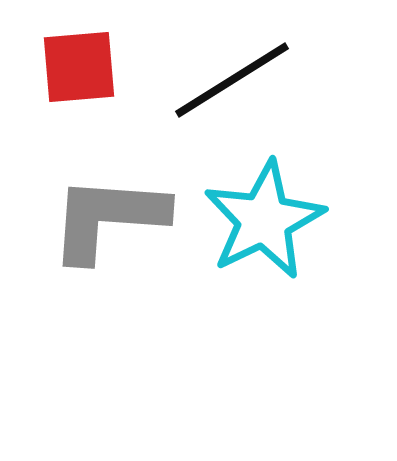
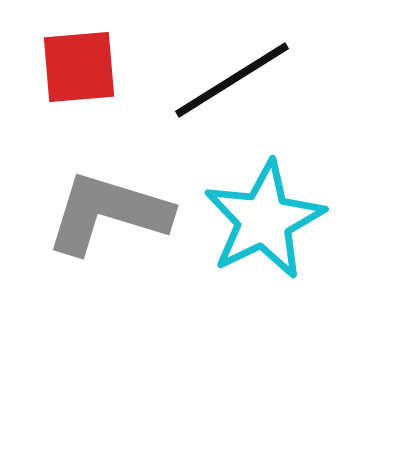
gray L-shape: moved 5 px up; rotated 13 degrees clockwise
